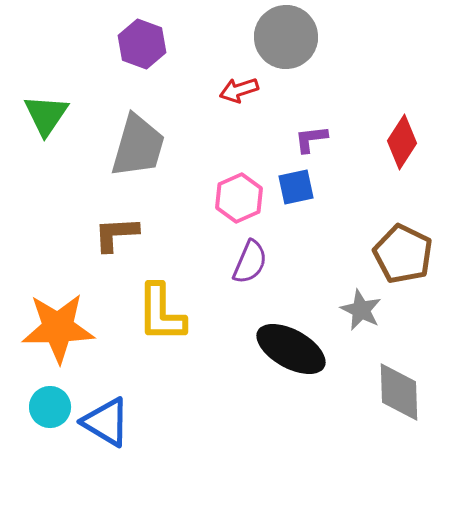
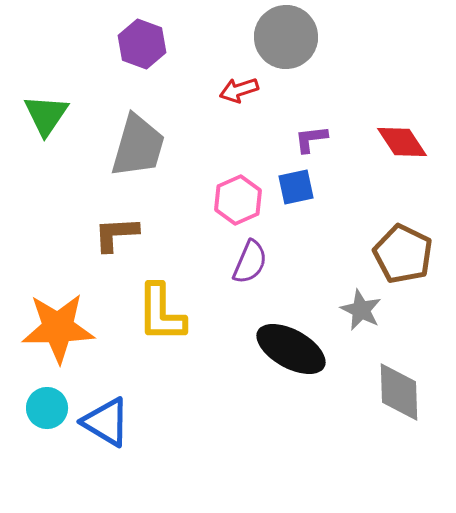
red diamond: rotated 66 degrees counterclockwise
pink hexagon: moved 1 px left, 2 px down
cyan circle: moved 3 px left, 1 px down
